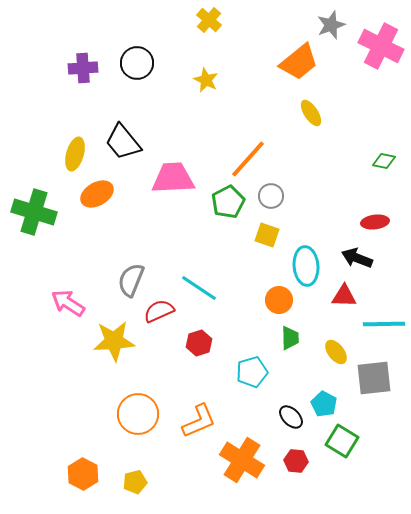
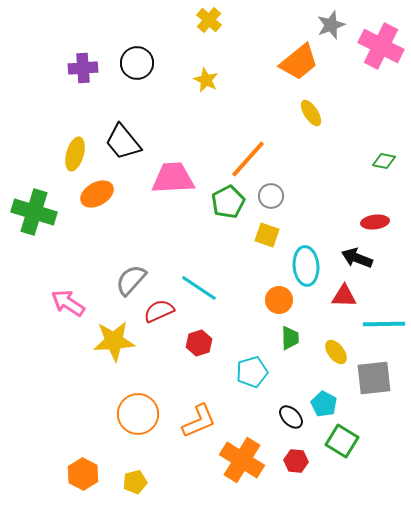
gray semicircle at (131, 280): rotated 20 degrees clockwise
